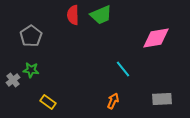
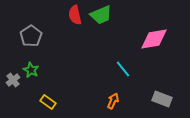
red semicircle: moved 2 px right; rotated 12 degrees counterclockwise
pink diamond: moved 2 px left, 1 px down
green star: rotated 21 degrees clockwise
gray rectangle: rotated 24 degrees clockwise
